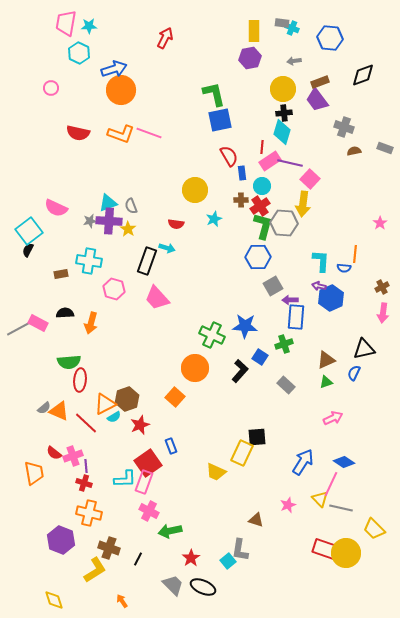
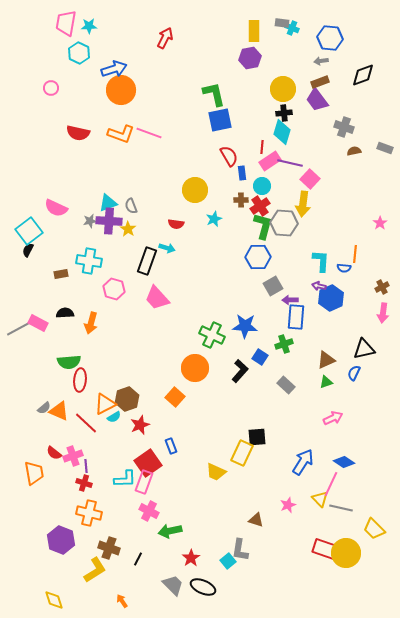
gray arrow at (294, 61): moved 27 px right
